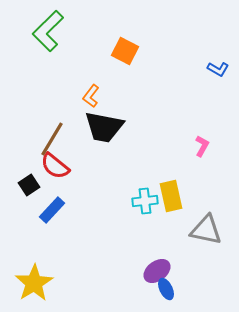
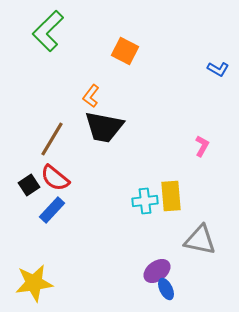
red semicircle: moved 12 px down
yellow rectangle: rotated 8 degrees clockwise
gray triangle: moved 6 px left, 10 px down
yellow star: rotated 24 degrees clockwise
